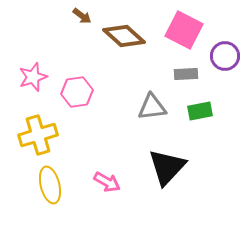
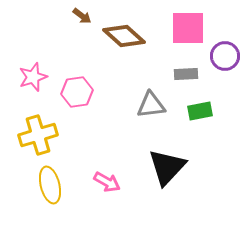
pink square: moved 4 px right, 2 px up; rotated 27 degrees counterclockwise
gray triangle: moved 1 px left, 2 px up
